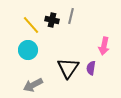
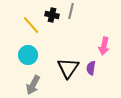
gray line: moved 5 px up
black cross: moved 5 px up
cyan circle: moved 5 px down
gray arrow: rotated 36 degrees counterclockwise
